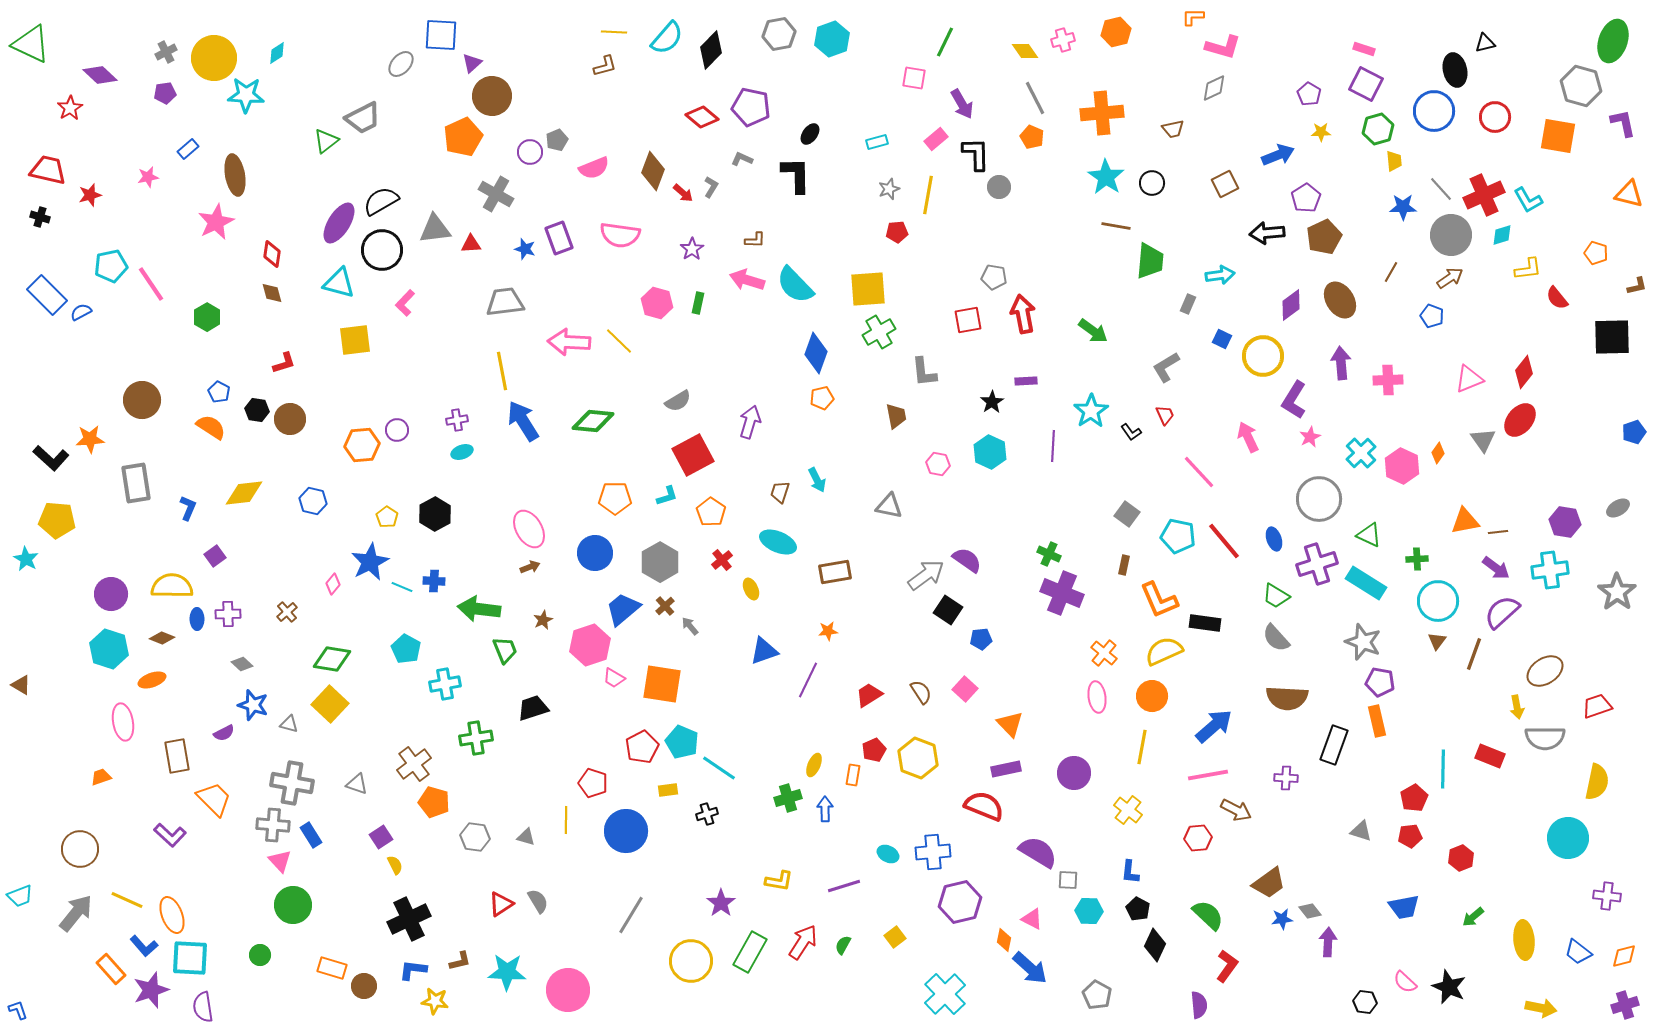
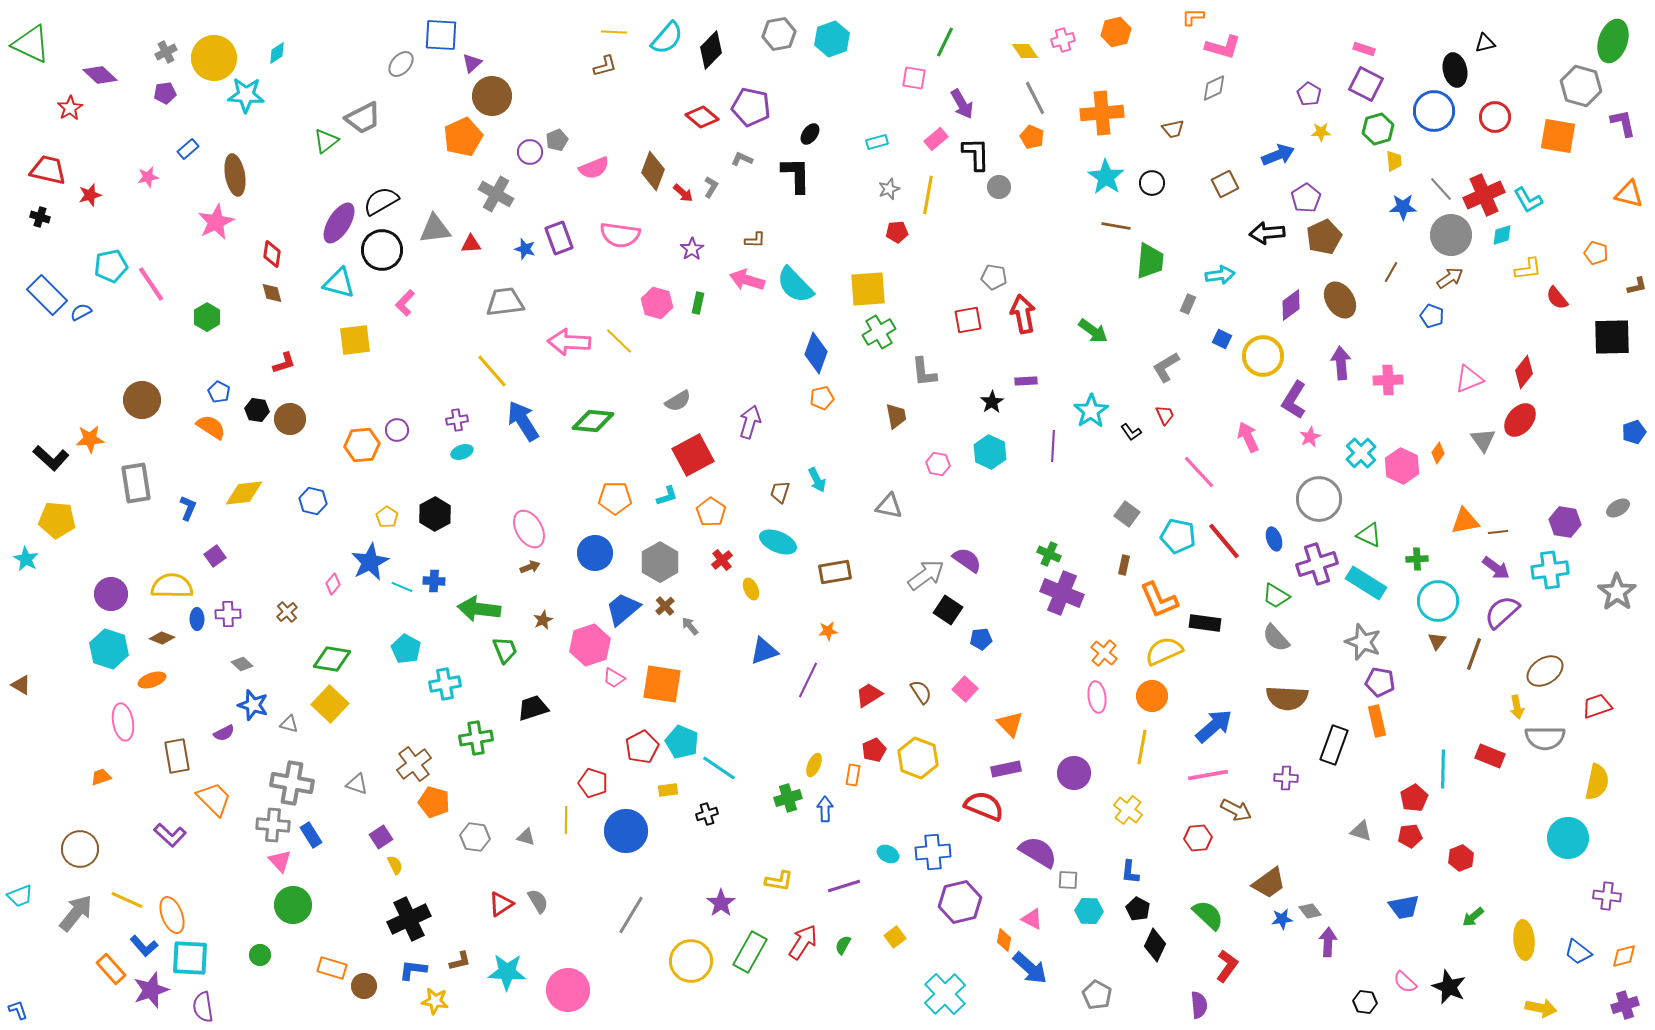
yellow line at (502, 371): moved 10 px left; rotated 30 degrees counterclockwise
